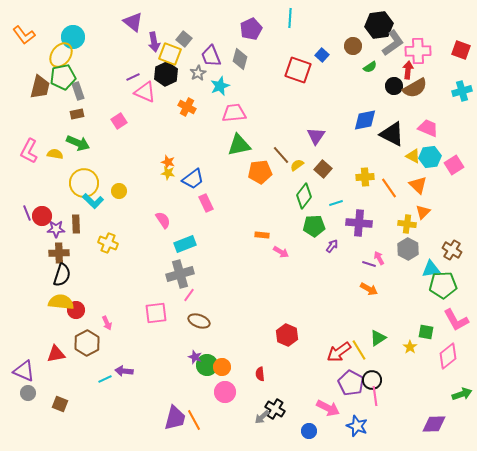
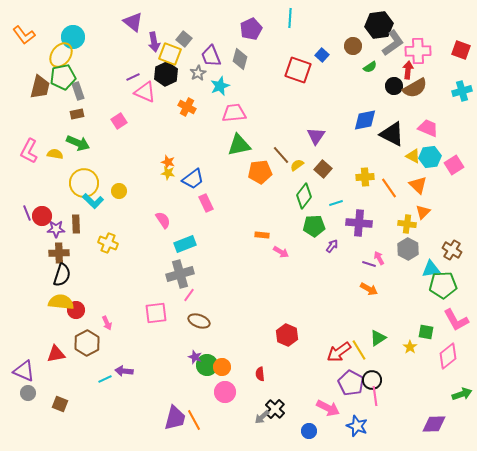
black cross at (275, 409): rotated 12 degrees clockwise
